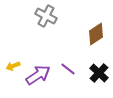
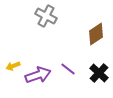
purple arrow: rotated 15 degrees clockwise
